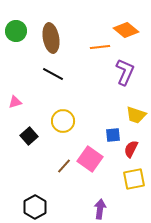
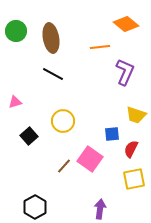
orange diamond: moved 6 px up
blue square: moved 1 px left, 1 px up
